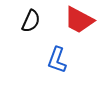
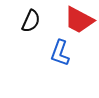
blue L-shape: moved 3 px right, 7 px up
